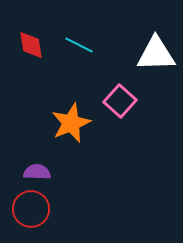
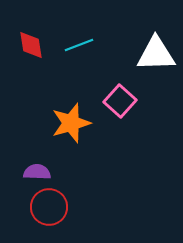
cyan line: rotated 48 degrees counterclockwise
orange star: rotated 6 degrees clockwise
red circle: moved 18 px right, 2 px up
